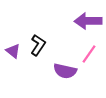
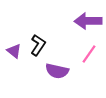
purple triangle: moved 1 px right
purple semicircle: moved 8 px left
